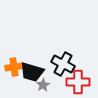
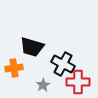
orange cross: moved 1 px down
black trapezoid: moved 25 px up
